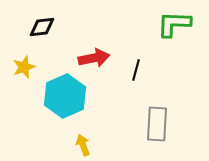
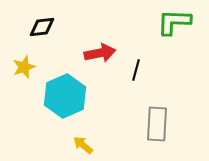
green L-shape: moved 2 px up
red arrow: moved 6 px right, 5 px up
yellow arrow: rotated 30 degrees counterclockwise
